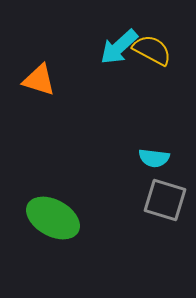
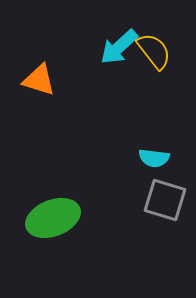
yellow semicircle: moved 2 px right, 1 px down; rotated 24 degrees clockwise
green ellipse: rotated 50 degrees counterclockwise
